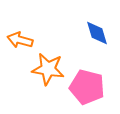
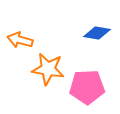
blue diamond: rotated 64 degrees counterclockwise
pink pentagon: rotated 16 degrees counterclockwise
